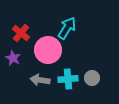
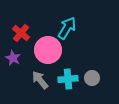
gray arrow: rotated 42 degrees clockwise
